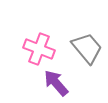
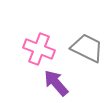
gray trapezoid: rotated 24 degrees counterclockwise
